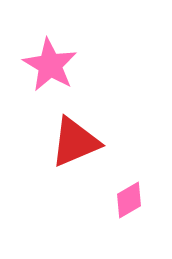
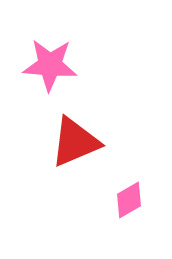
pink star: rotated 26 degrees counterclockwise
